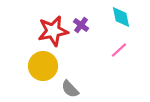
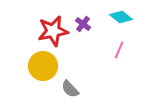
cyan diamond: rotated 40 degrees counterclockwise
purple cross: moved 2 px right, 1 px up
pink line: rotated 24 degrees counterclockwise
